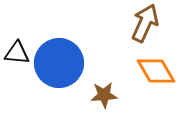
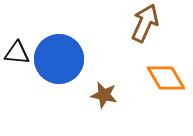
blue circle: moved 4 px up
orange diamond: moved 10 px right, 7 px down
brown star: rotated 16 degrees clockwise
